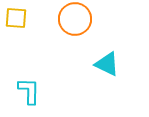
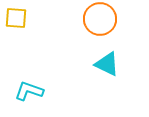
orange circle: moved 25 px right
cyan L-shape: rotated 72 degrees counterclockwise
